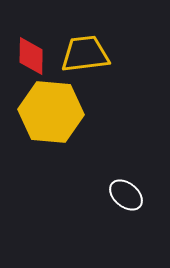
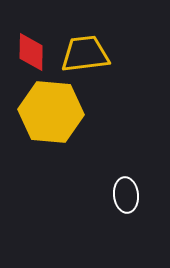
red diamond: moved 4 px up
white ellipse: rotated 44 degrees clockwise
